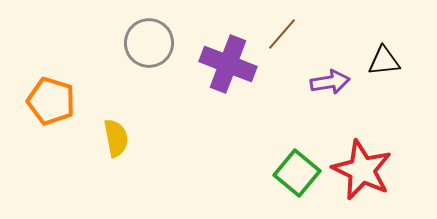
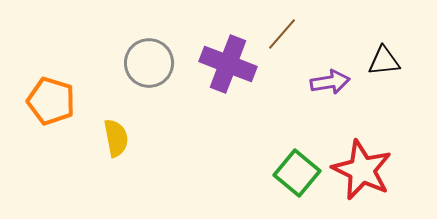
gray circle: moved 20 px down
